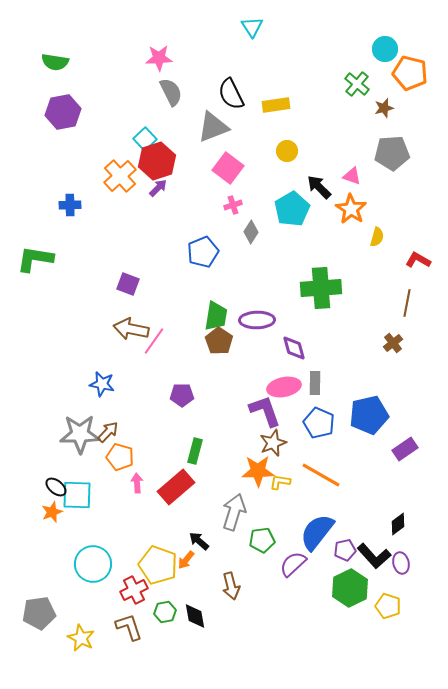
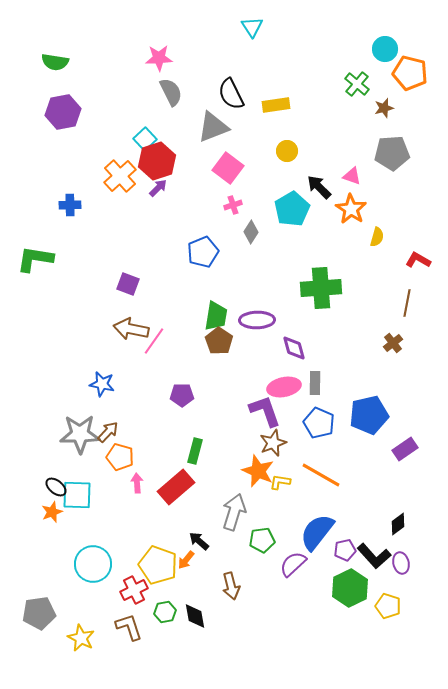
orange star at (258, 471): rotated 24 degrees clockwise
